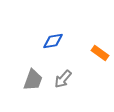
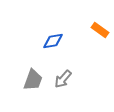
orange rectangle: moved 23 px up
